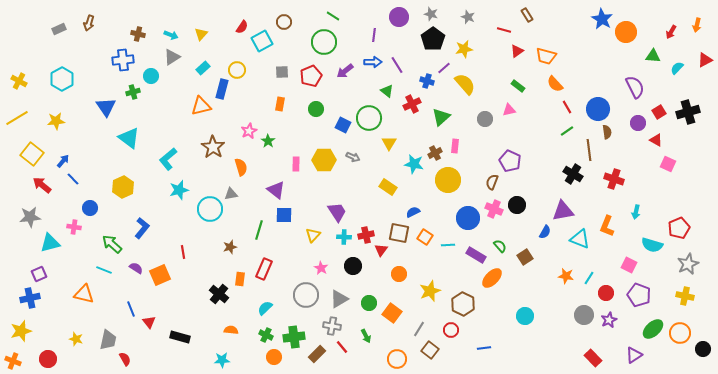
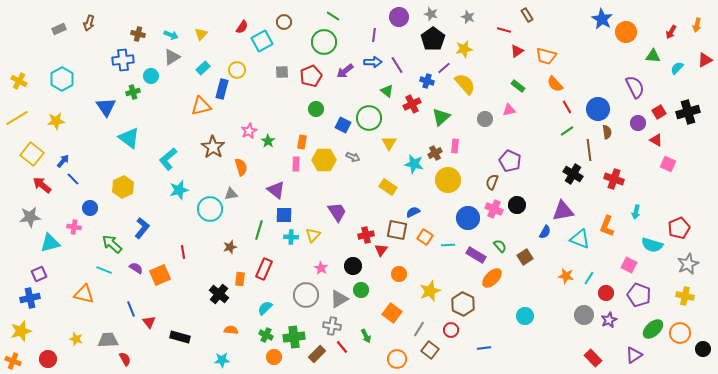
orange rectangle at (280, 104): moved 22 px right, 38 px down
brown square at (399, 233): moved 2 px left, 3 px up
cyan cross at (344, 237): moved 53 px left
green circle at (369, 303): moved 8 px left, 13 px up
gray trapezoid at (108, 340): rotated 105 degrees counterclockwise
